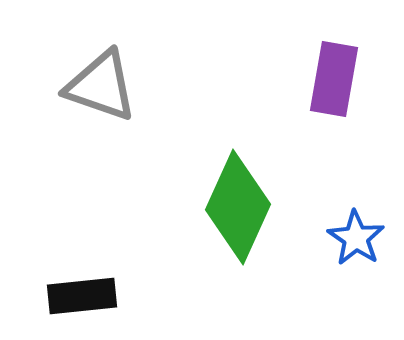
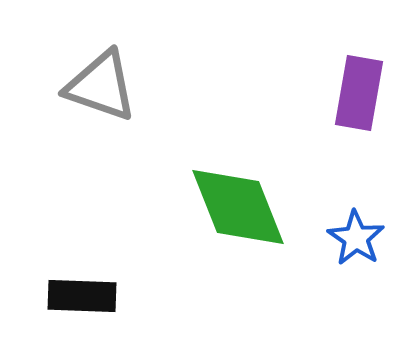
purple rectangle: moved 25 px right, 14 px down
green diamond: rotated 46 degrees counterclockwise
black rectangle: rotated 8 degrees clockwise
